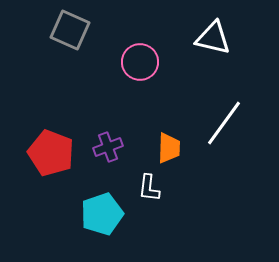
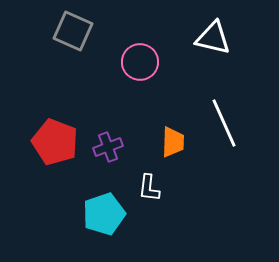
gray square: moved 3 px right, 1 px down
white line: rotated 60 degrees counterclockwise
orange trapezoid: moved 4 px right, 6 px up
red pentagon: moved 4 px right, 11 px up
cyan pentagon: moved 2 px right
